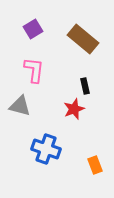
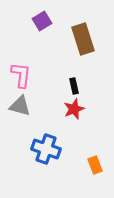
purple square: moved 9 px right, 8 px up
brown rectangle: rotated 32 degrees clockwise
pink L-shape: moved 13 px left, 5 px down
black rectangle: moved 11 px left
